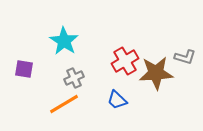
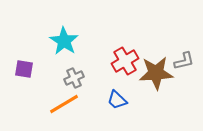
gray L-shape: moved 1 px left, 4 px down; rotated 30 degrees counterclockwise
